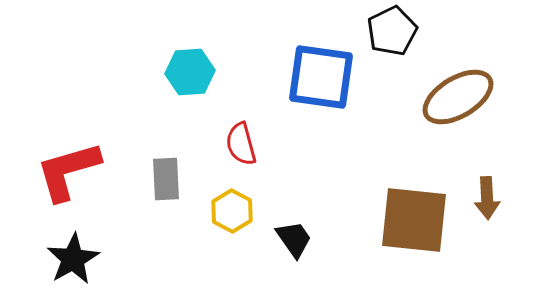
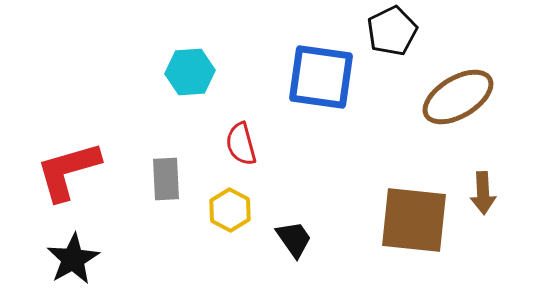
brown arrow: moved 4 px left, 5 px up
yellow hexagon: moved 2 px left, 1 px up
